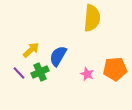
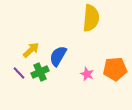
yellow semicircle: moved 1 px left
